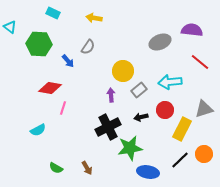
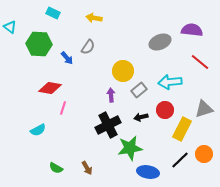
blue arrow: moved 1 px left, 3 px up
black cross: moved 2 px up
